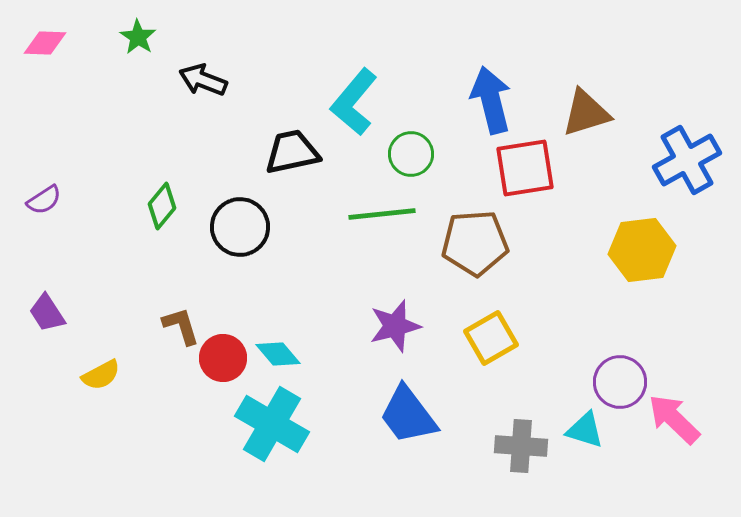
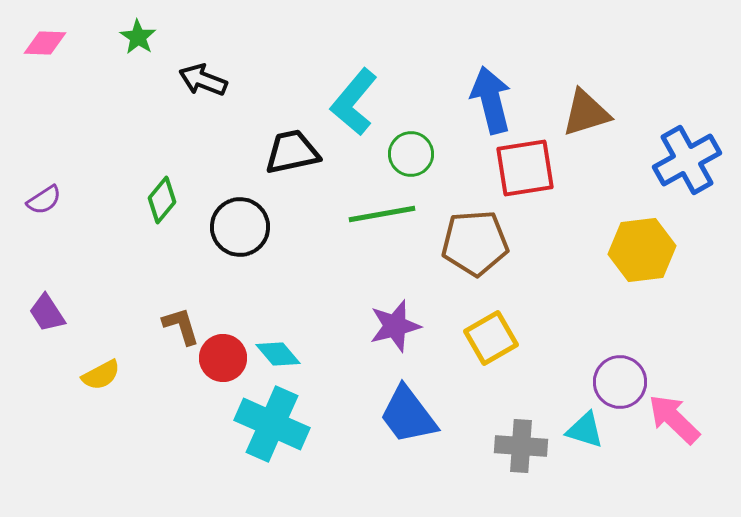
green diamond: moved 6 px up
green line: rotated 4 degrees counterclockwise
cyan cross: rotated 6 degrees counterclockwise
